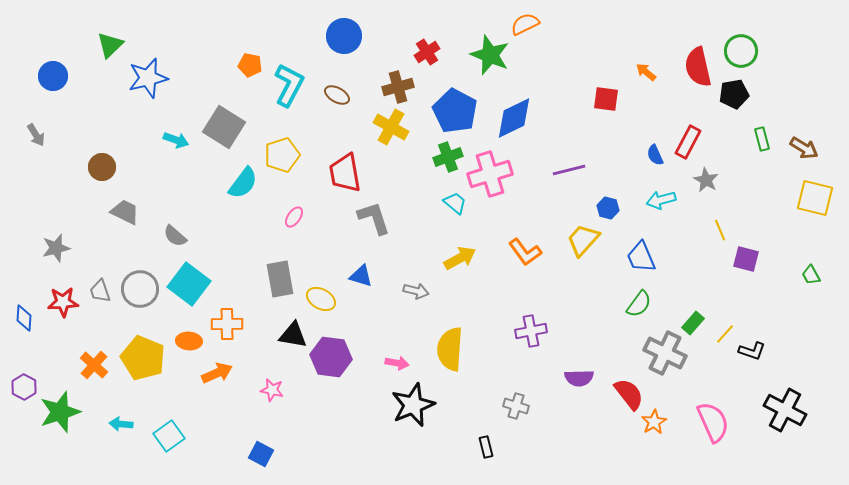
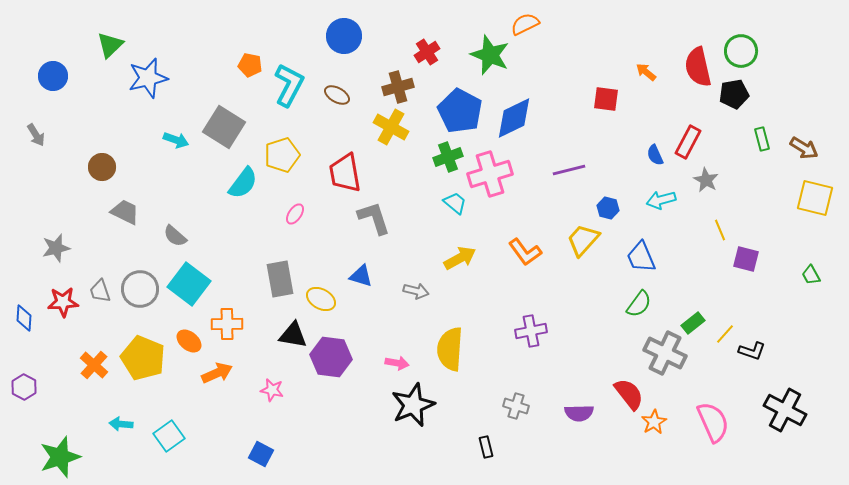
blue pentagon at (455, 111): moved 5 px right
pink ellipse at (294, 217): moved 1 px right, 3 px up
green rectangle at (693, 323): rotated 10 degrees clockwise
orange ellipse at (189, 341): rotated 35 degrees clockwise
purple semicircle at (579, 378): moved 35 px down
green star at (60, 412): moved 45 px down
